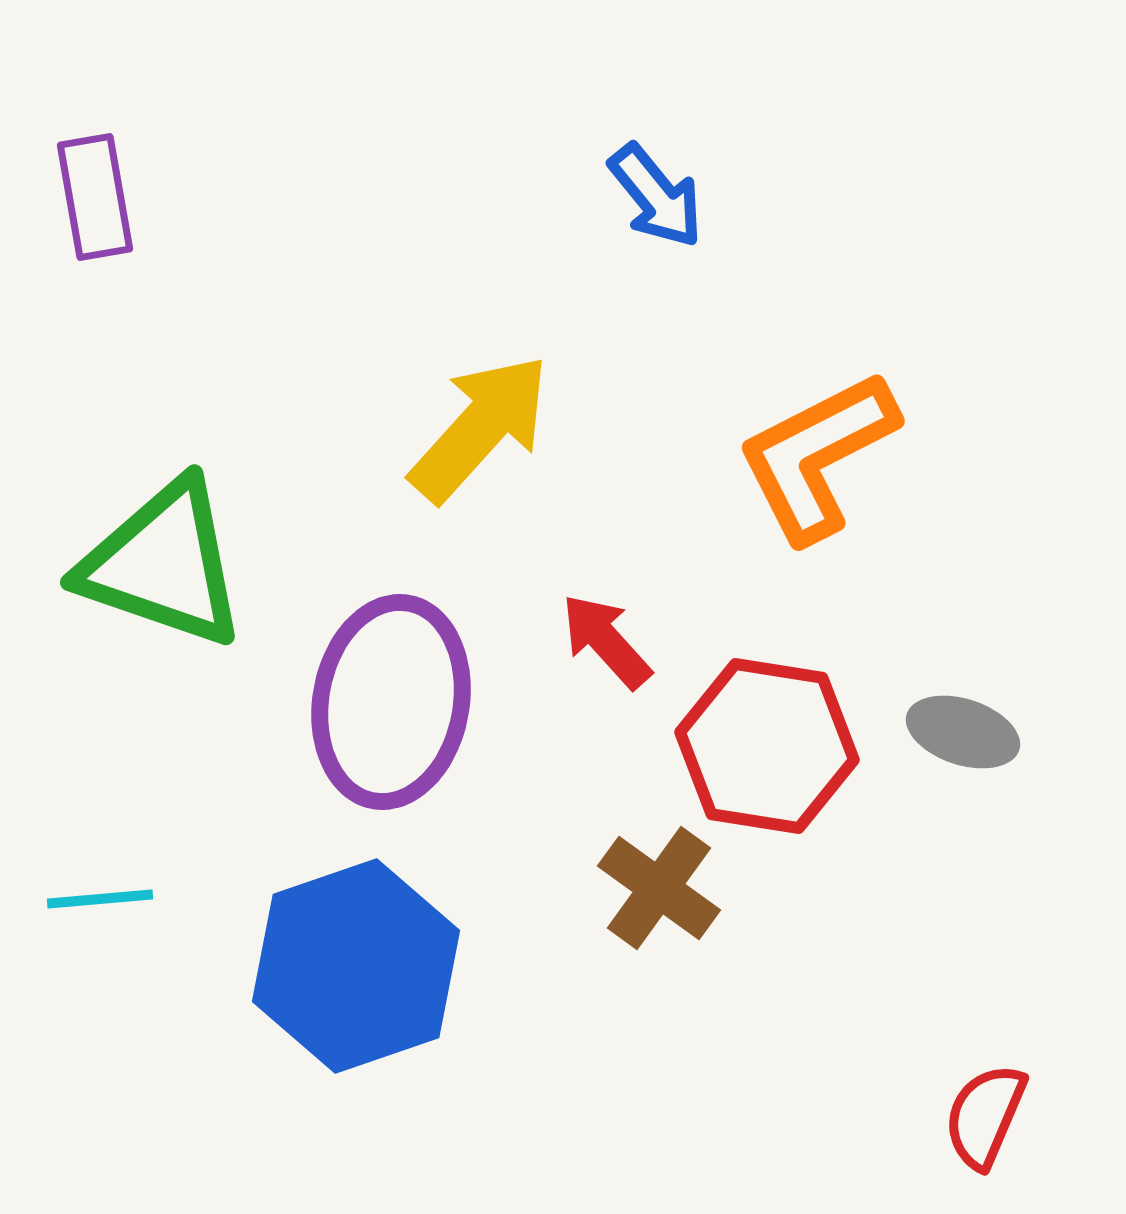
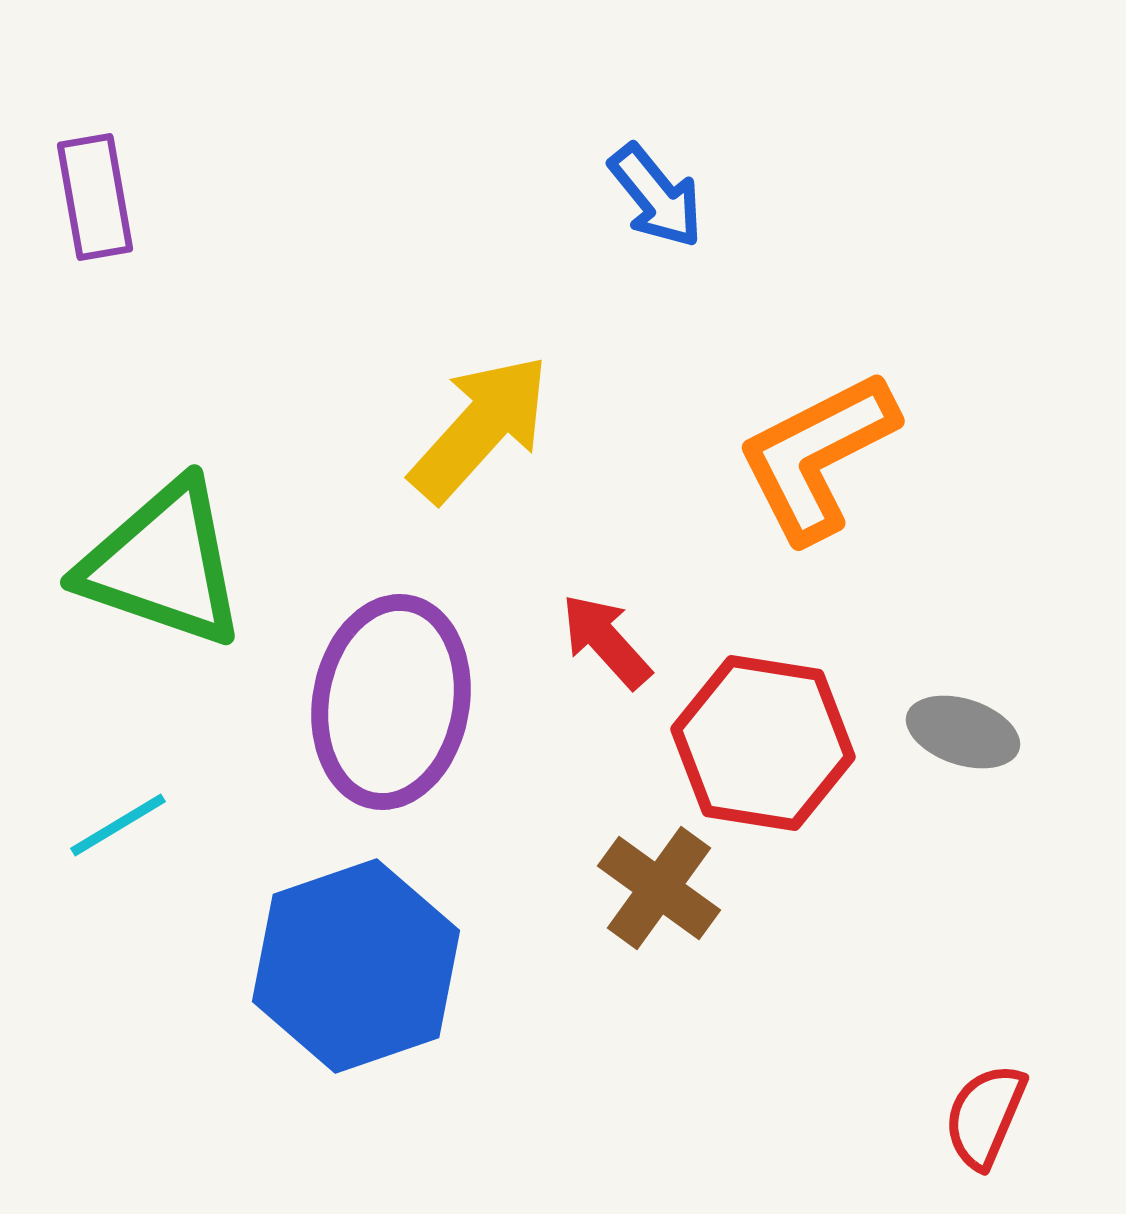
red hexagon: moved 4 px left, 3 px up
cyan line: moved 18 px right, 74 px up; rotated 26 degrees counterclockwise
